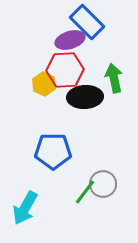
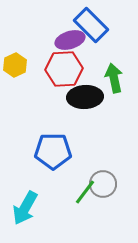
blue rectangle: moved 4 px right, 3 px down
red hexagon: moved 1 px left, 1 px up
yellow hexagon: moved 29 px left, 19 px up; rotated 10 degrees clockwise
